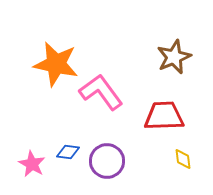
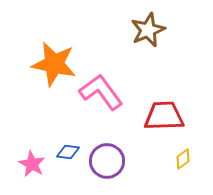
brown star: moved 26 px left, 27 px up
orange star: moved 2 px left
yellow diamond: rotated 60 degrees clockwise
